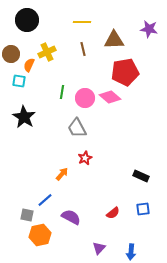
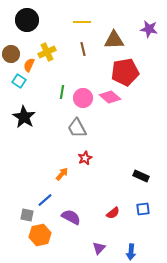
cyan square: rotated 24 degrees clockwise
pink circle: moved 2 px left
